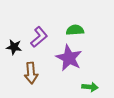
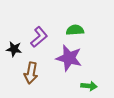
black star: moved 2 px down
purple star: rotated 12 degrees counterclockwise
brown arrow: rotated 15 degrees clockwise
green arrow: moved 1 px left, 1 px up
